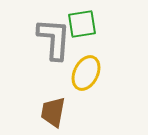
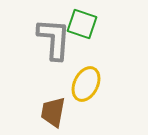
green square: rotated 28 degrees clockwise
yellow ellipse: moved 11 px down
